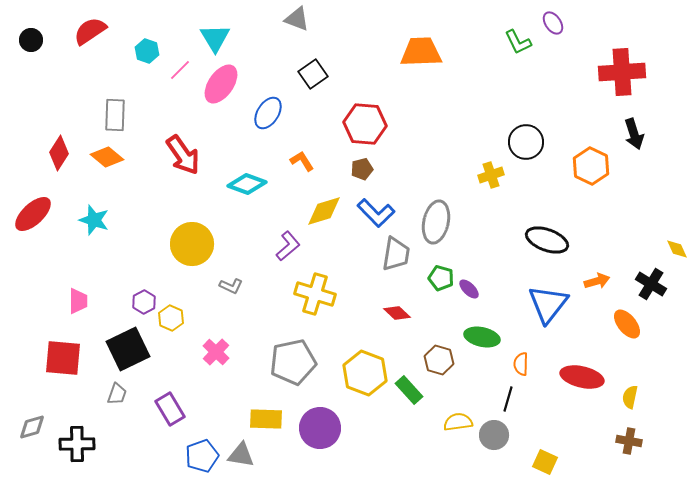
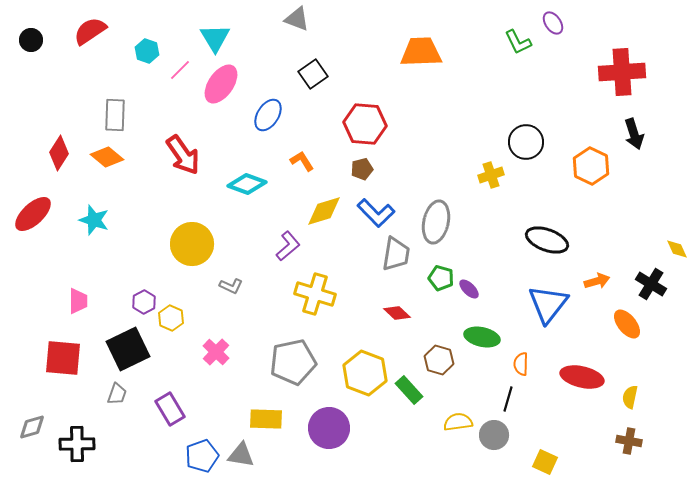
blue ellipse at (268, 113): moved 2 px down
purple circle at (320, 428): moved 9 px right
